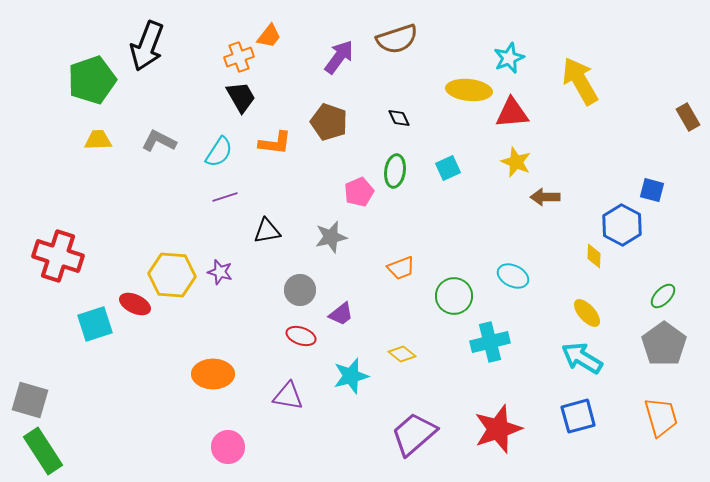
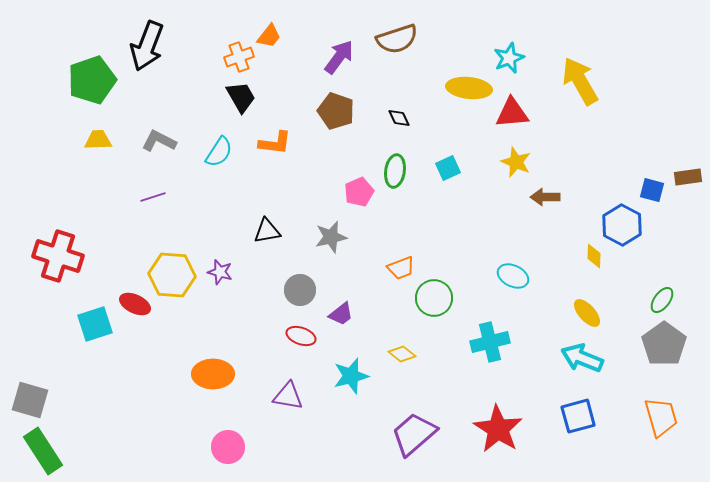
yellow ellipse at (469, 90): moved 2 px up
brown rectangle at (688, 117): moved 60 px down; rotated 68 degrees counterclockwise
brown pentagon at (329, 122): moved 7 px right, 11 px up
purple line at (225, 197): moved 72 px left
green circle at (454, 296): moved 20 px left, 2 px down
green ellipse at (663, 296): moved 1 px left, 4 px down; rotated 8 degrees counterclockwise
cyan arrow at (582, 358): rotated 9 degrees counterclockwise
red star at (498, 429): rotated 21 degrees counterclockwise
